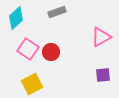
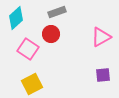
red circle: moved 18 px up
